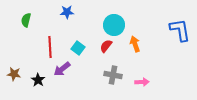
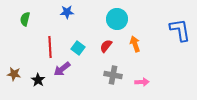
green semicircle: moved 1 px left, 1 px up
cyan circle: moved 3 px right, 6 px up
